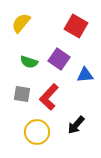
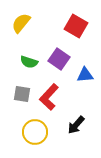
yellow circle: moved 2 px left
